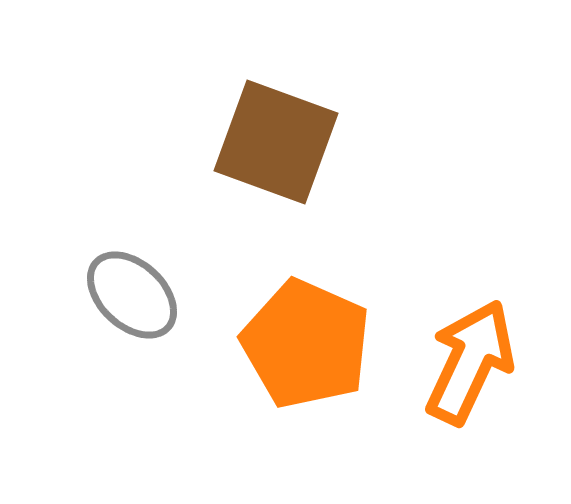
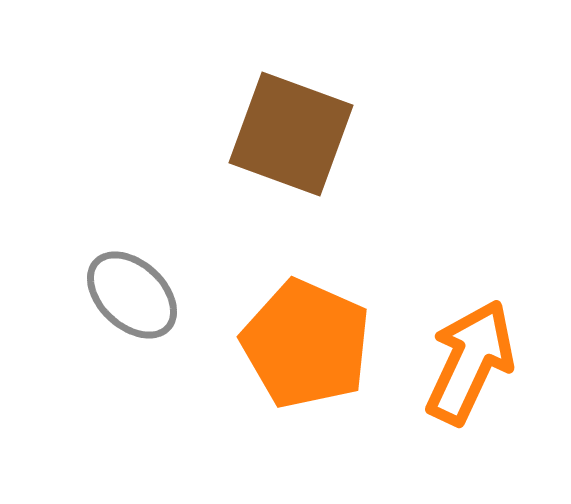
brown square: moved 15 px right, 8 px up
